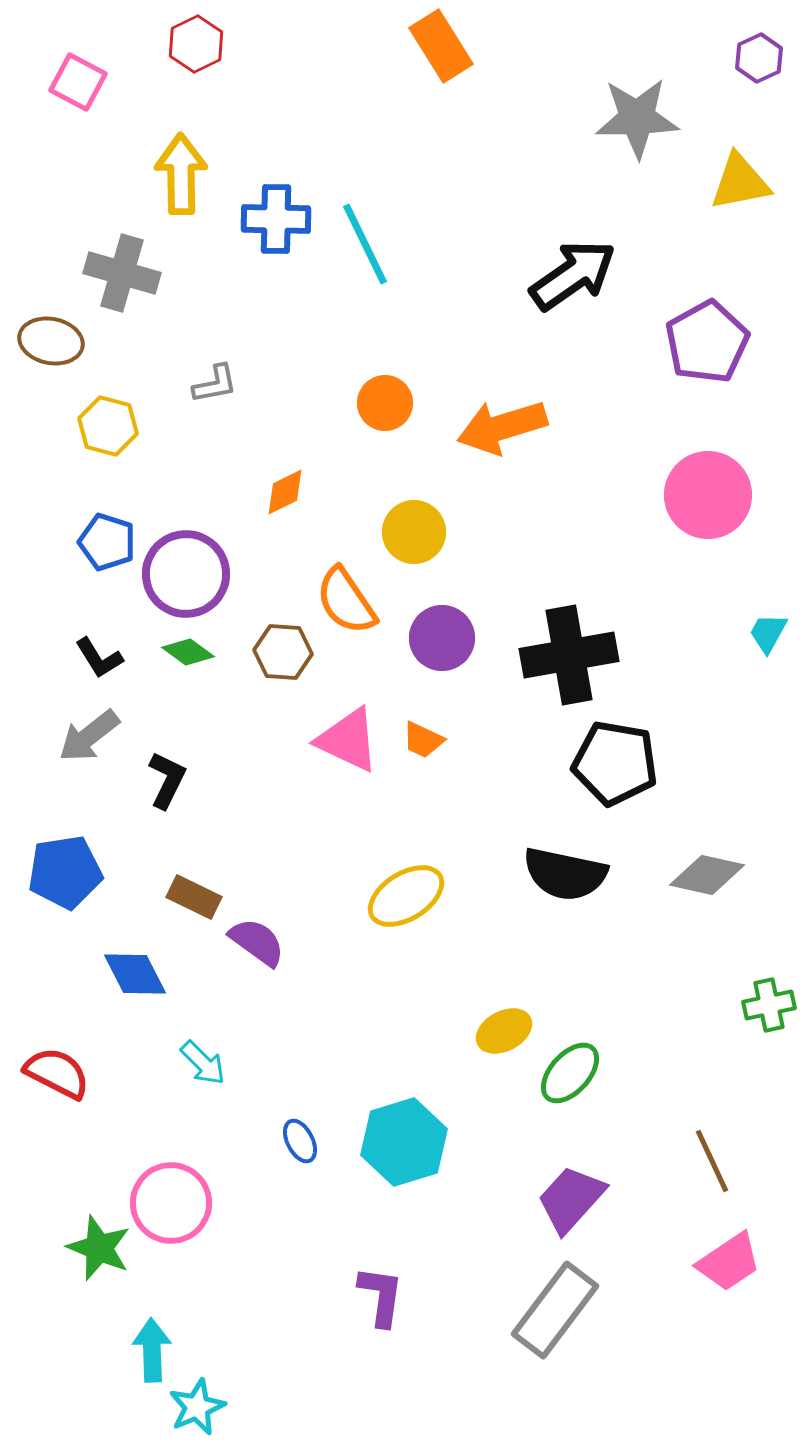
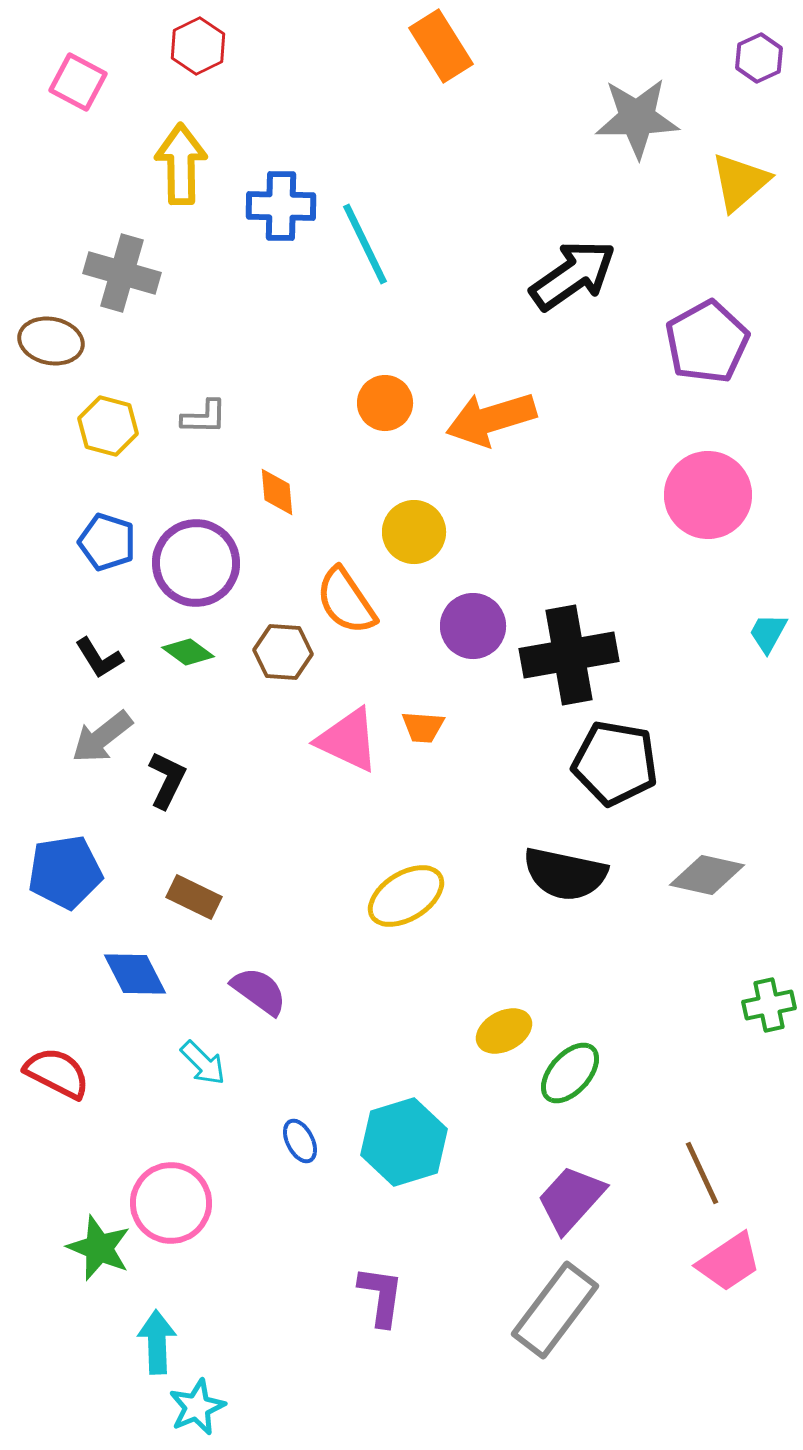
red hexagon at (196, 44): moved 2 px right, 2 px down
yellow arrow at (181, 174): moved 10 px up
yellow triangle at (740, 182): rotated 30 degrees counterclockwise
blue cross at (276, 219): moved 5 px right, 13 px up
gray L-shape at (215, 384): moved 11 px left, 33 px down; rotated 12 degrees clockwise
orange arrow at (502, 427): moved 11 px left, 8 px up
orange diamond at (285, 492): moved 8 px left; rotated 69 degrees counterclockwise
purple circle at (186, 574): moved 10 px right, 11 px up
purple circle at (442, 638): moved 31 px right, 12 px up
gray arrow at (89, 736): moved 13 px right, 1 px down
orange trapezoid at (423, 740): moved 13 px up; rotated 21 degrees counterclockwise
purple semicircle at (257, 942): moved 2 px right, 49 px down
brown line at (712, 1161): moved 10 px left, 12 px down
cyan arrow at (152, 1350): moved 5 px right, 8 px up
